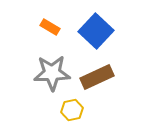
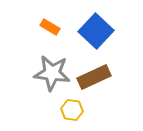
gray star: rotated 9 degrees clockwise
brown rectangle: moved 3 px left
yellow hexagon: rotated 20 degrees clockwise
